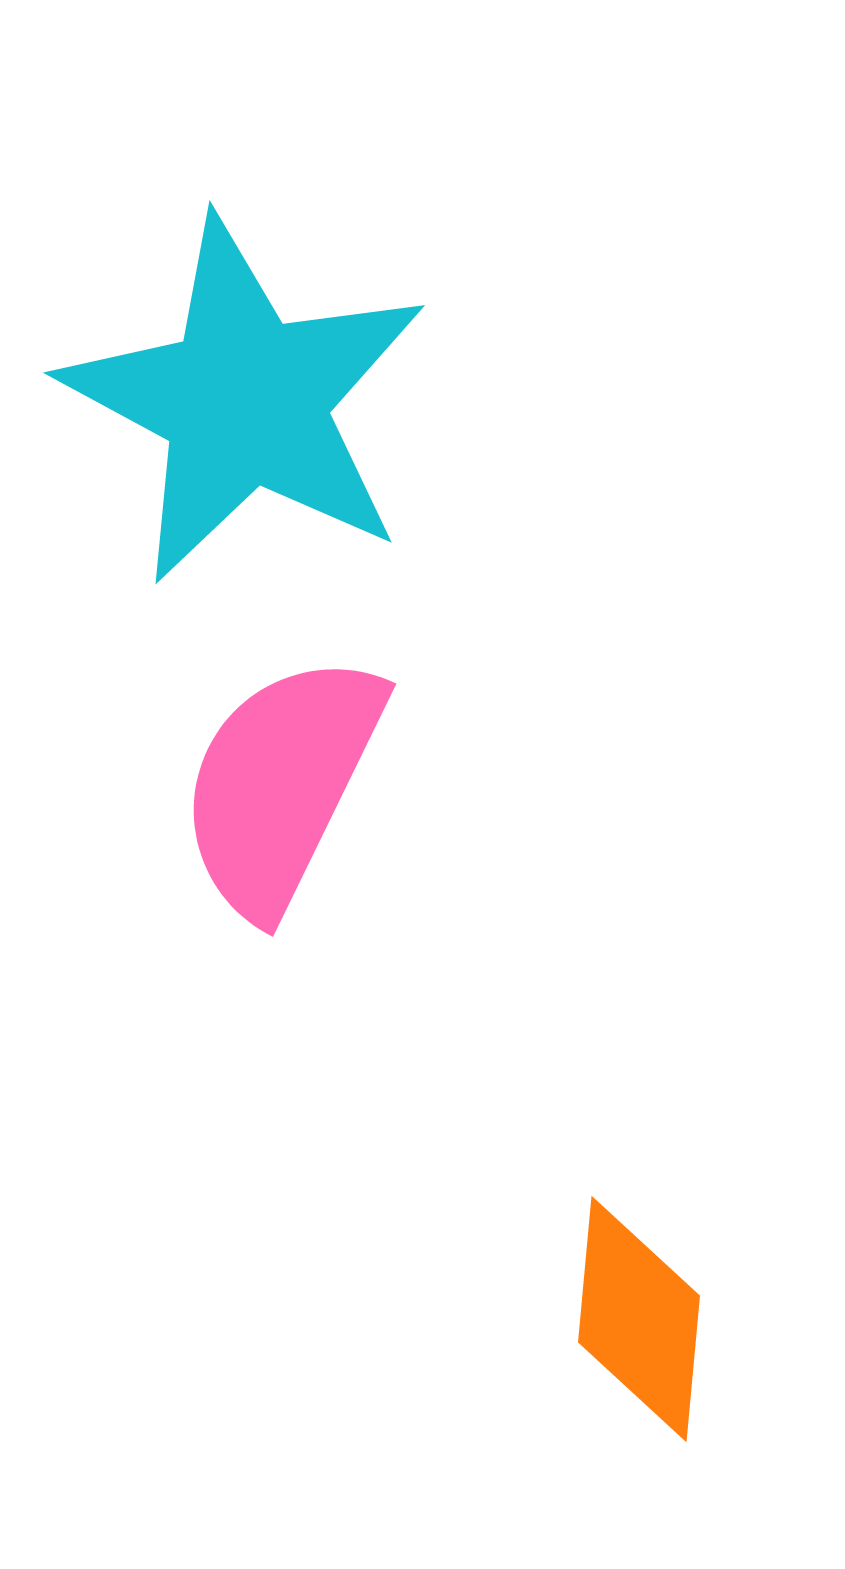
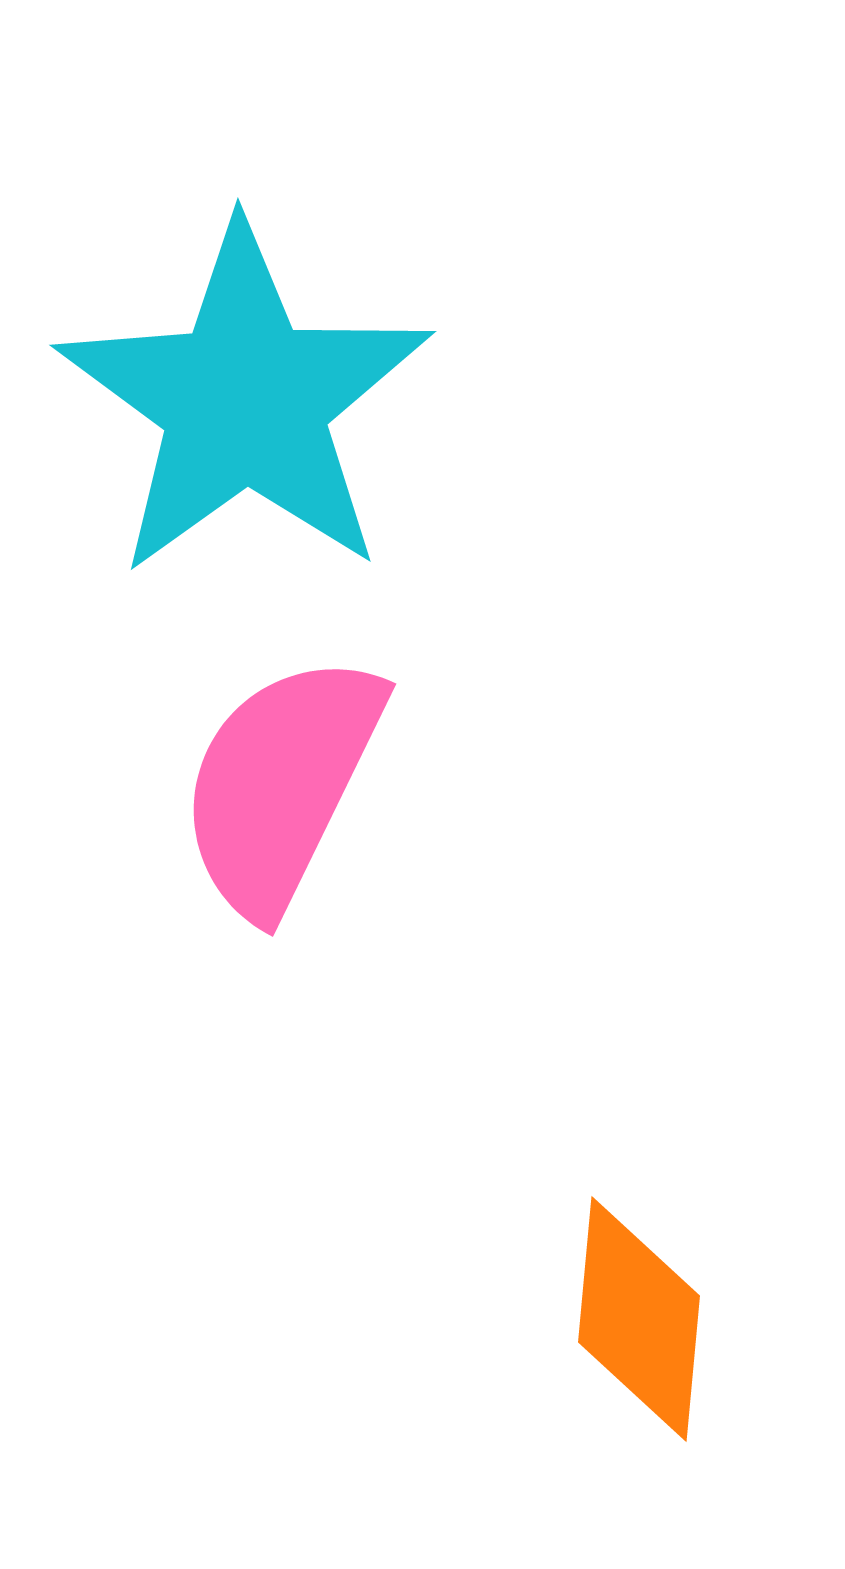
cyan star: rotated 8 degrees clockwise
